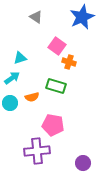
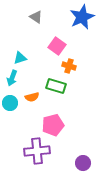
orange cross: moved 4 px down
cyan arrow: rotated 147 degrees clockwise
pink pentagon: rotated 25 degrees counterclockwise
